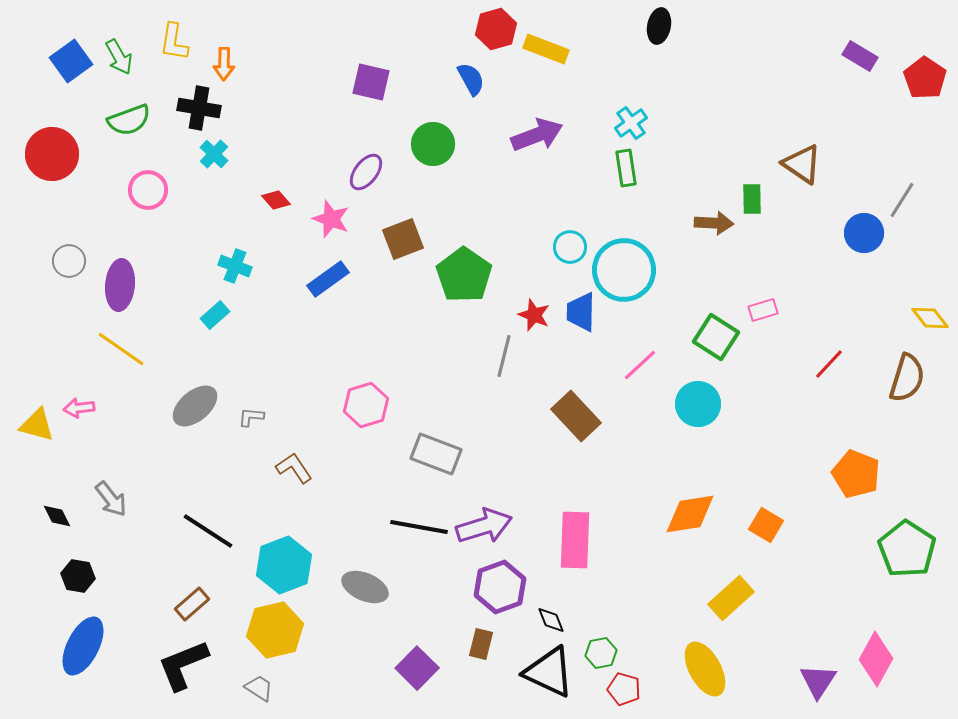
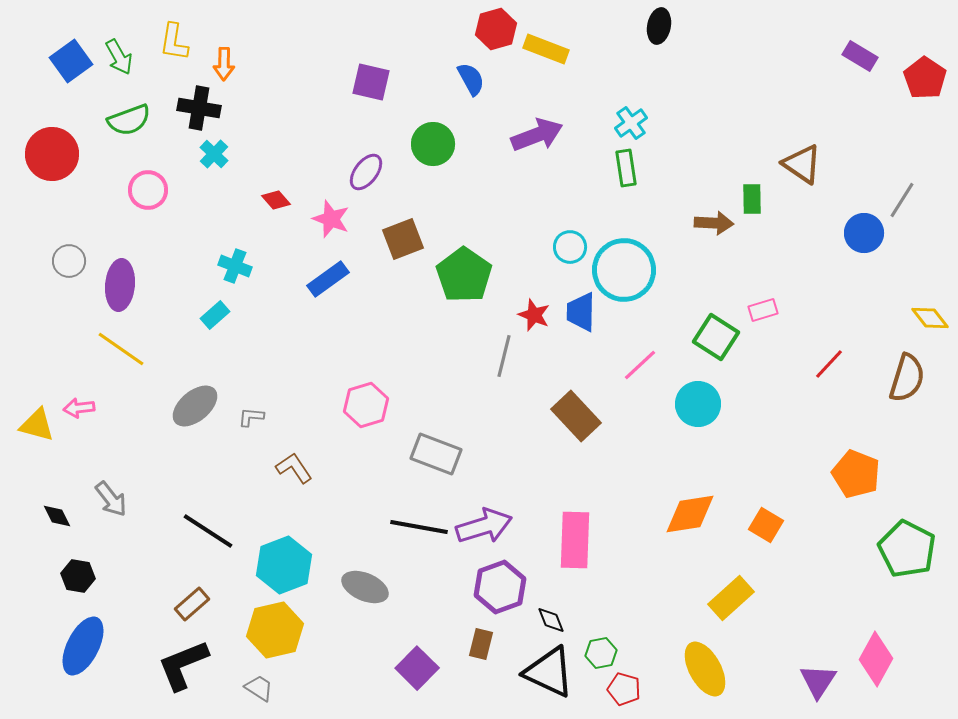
green pentagon at (907, 549): rotated 6 degrees counterclockwise
